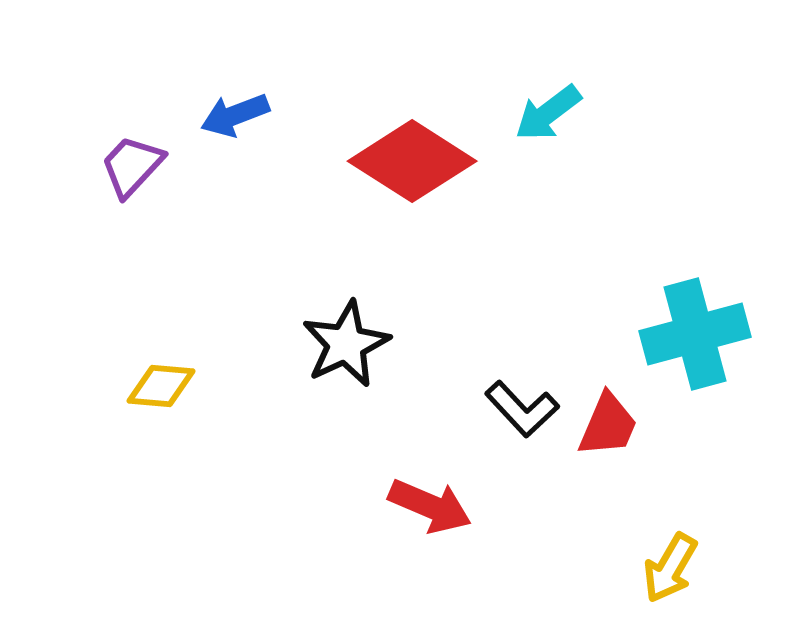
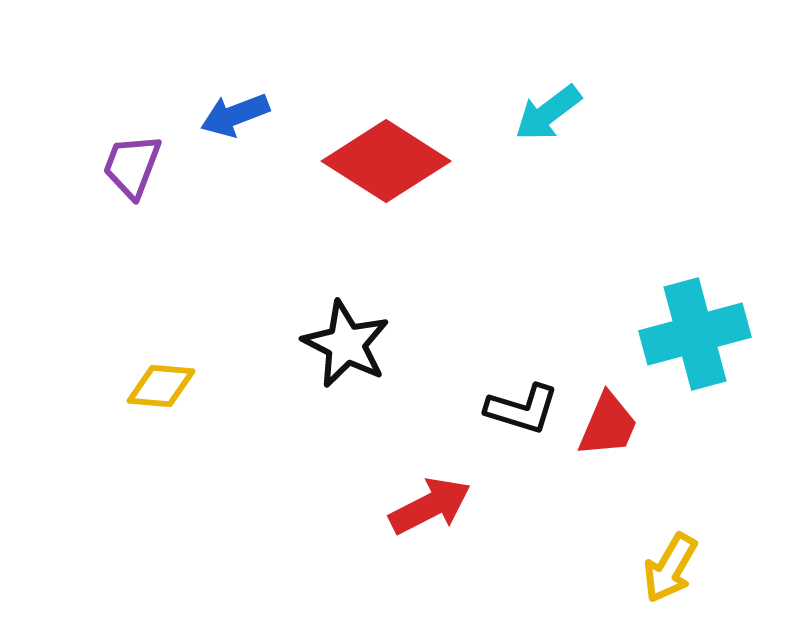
red diamond: moved 26 px left
purple trapezoid: rotated 22 degrees counterclockwise
black star: rotated 20 degrees counterclockwise
black L-shape: rotated 30 degrees counterclockwise
red arrow: rotated 50 degrees counterclockwise
